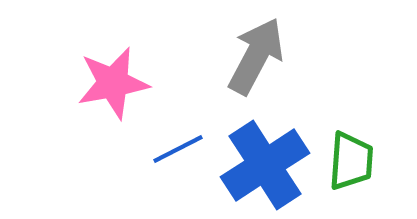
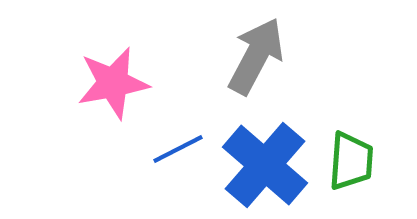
blue cross: rotated 16 degrees counterclockwise
